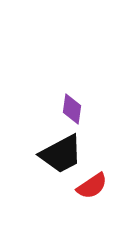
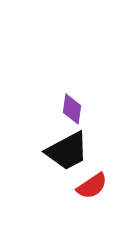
black trapezoid: moved 6 px right, 3 px up
